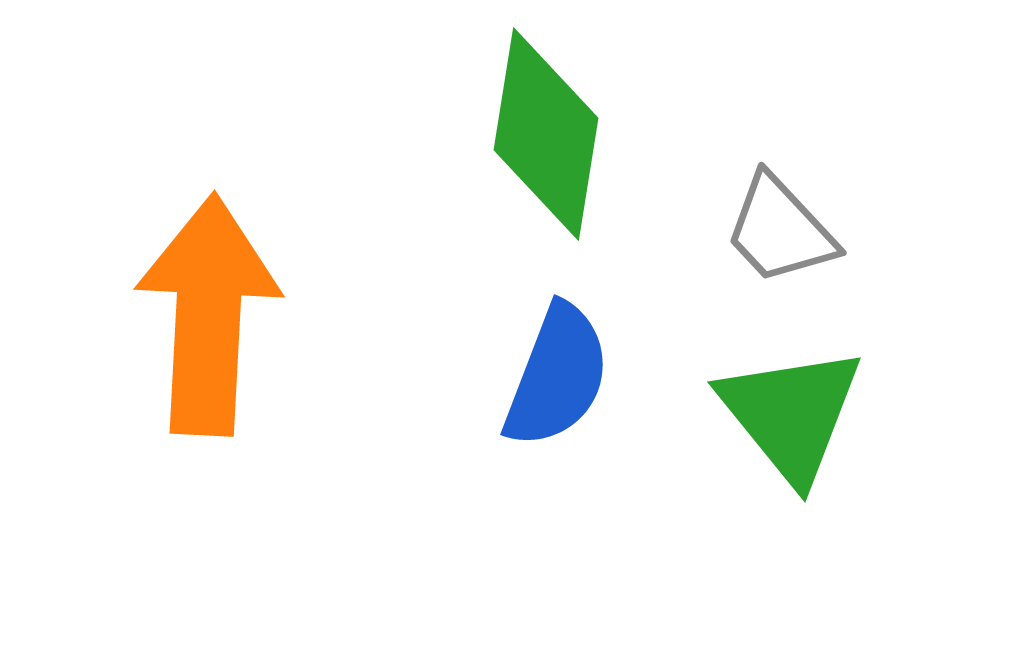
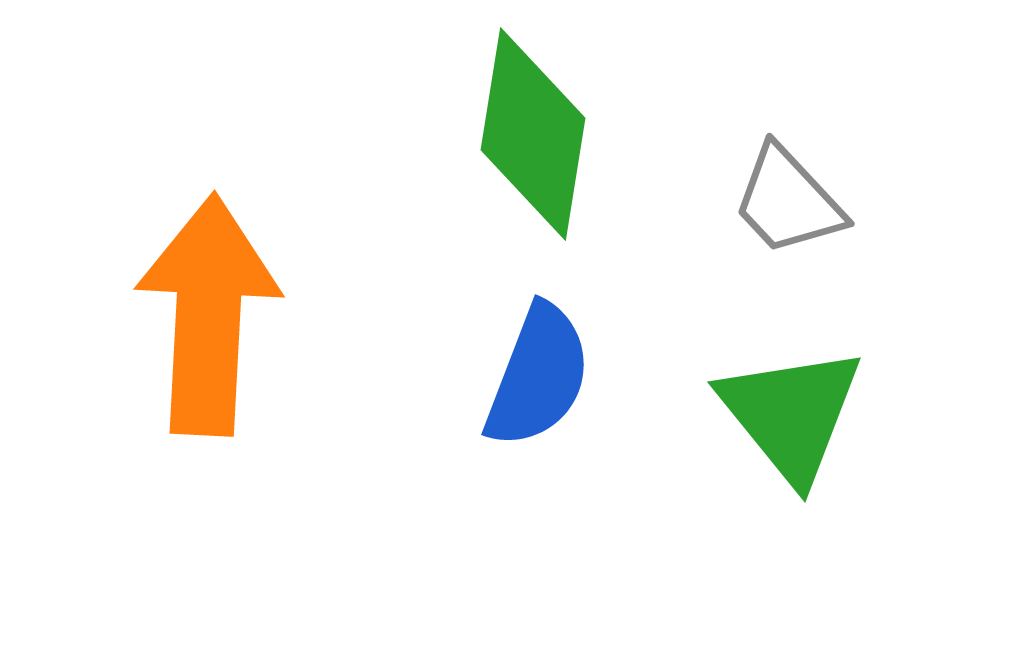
green diamond: moved 13 px left
gray trapezoid: moved 8 px right, 29 px up
blue semicircle: moved 19 px left
